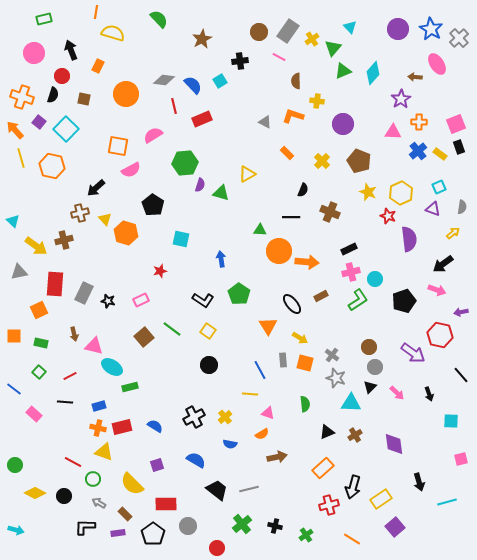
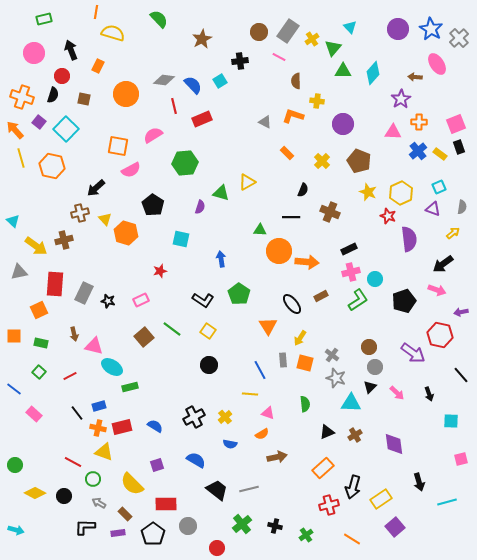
green triangle at (343, 71): rotated 24 degrees clockwise
yellow triangle at (247, 174): moved 8 px down
purple semicircle at (200, 185): moved 22 px down
yellow arrow at (300, 338): rotated 91 degrees clockwise
black line at (65, 402): moved 12 px right, 11 px down; rotated 49 degrees clockwise
